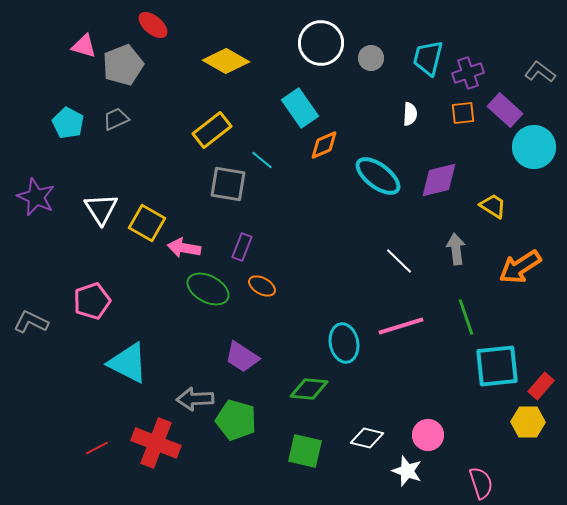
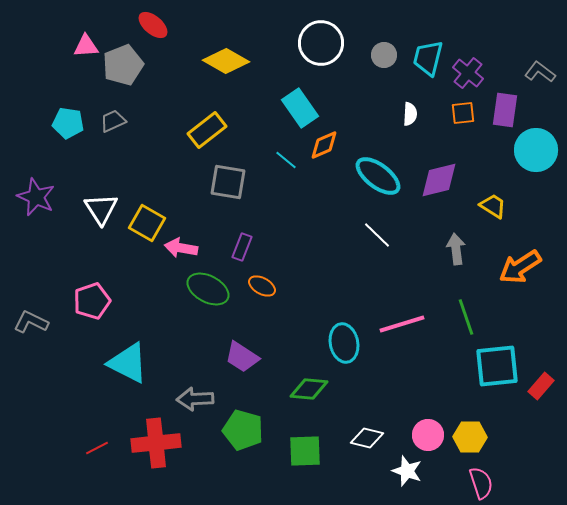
pink triangle at (84, 46): moved 2 px right; rotated 20 degrees counterclockwise
gray circle at (371, 58): moved 13 px right, 3 px up
purple cross at (468, 73): rotated 32 degrees counterclockwise
purple rectangle at (505, 110): rotated 56 degrees clockwise
gray trapezoid at (116, 119): moved 3 px left, 2 px down
cyan pentagon at (68, 123): rotated 20 degrees counterclockwise
yellow rectangle at (212, 130): moved 5 px left
cyan circle at (534, 147): moved 2 px right, 3 px down
cyan line at (262, 160): moved 24 px right
gray square at (228, 184): moved 2 px up
pink arrow at (184, 248): moved 3 px left
white line at (399, 261): moved 22 px left, 26 px up
pink line at (401, 326): moved 1 px right, 2 px up
green pentagon at (236, 420): moved 7 px right, 10 px down
yellow hexagon at (528, 422): moved 58 px left, 15 px down
red cross at (156, 443): rotated 27 degrees counterclockwise
green square at (305, 451): rotated 15 degrees counterclockwise
